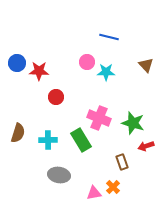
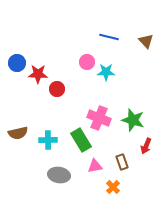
brown triangle: moved 24 px up
red star: moved 1 px left, 3 px down
red circle: moved 1 px right, 8 px up
green star: moved 3 px up
brown semicircle: rotated 60 degrees clockwise
red arrow: rotated 49 degrees counterclockwise
pink triangle: moved 1 px right, 27 px up
